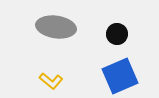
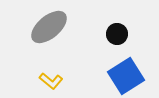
gray ellipse: moved 7 px left; rotated 48 degrees counterclockwise
blue square: moved 6 px right; rotated 9 degrees counterclockwise
